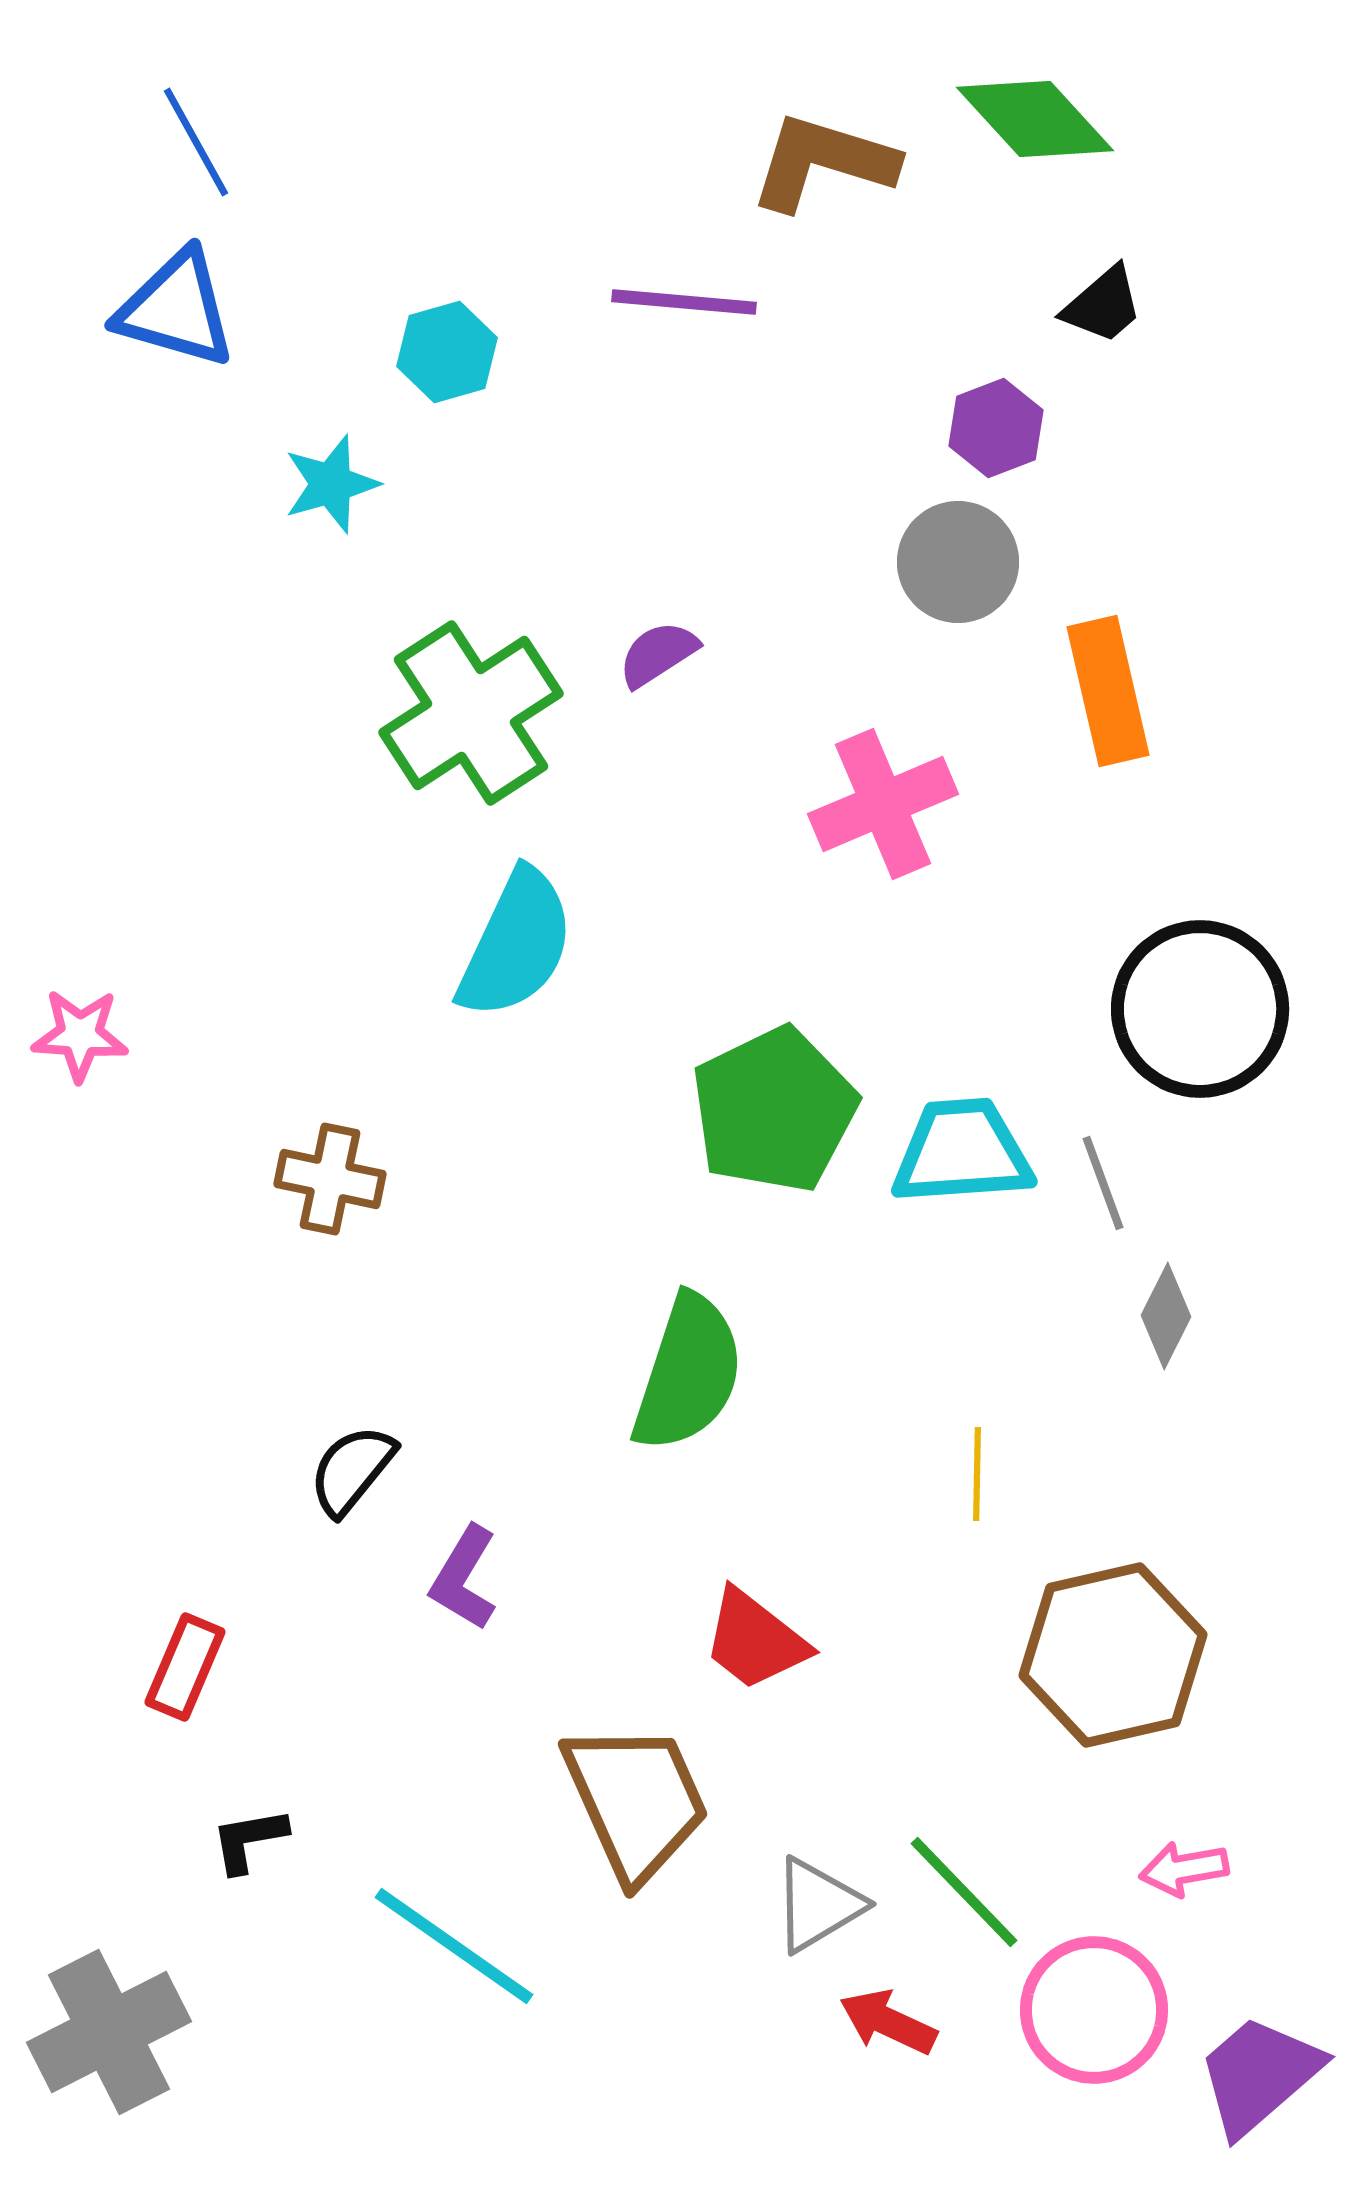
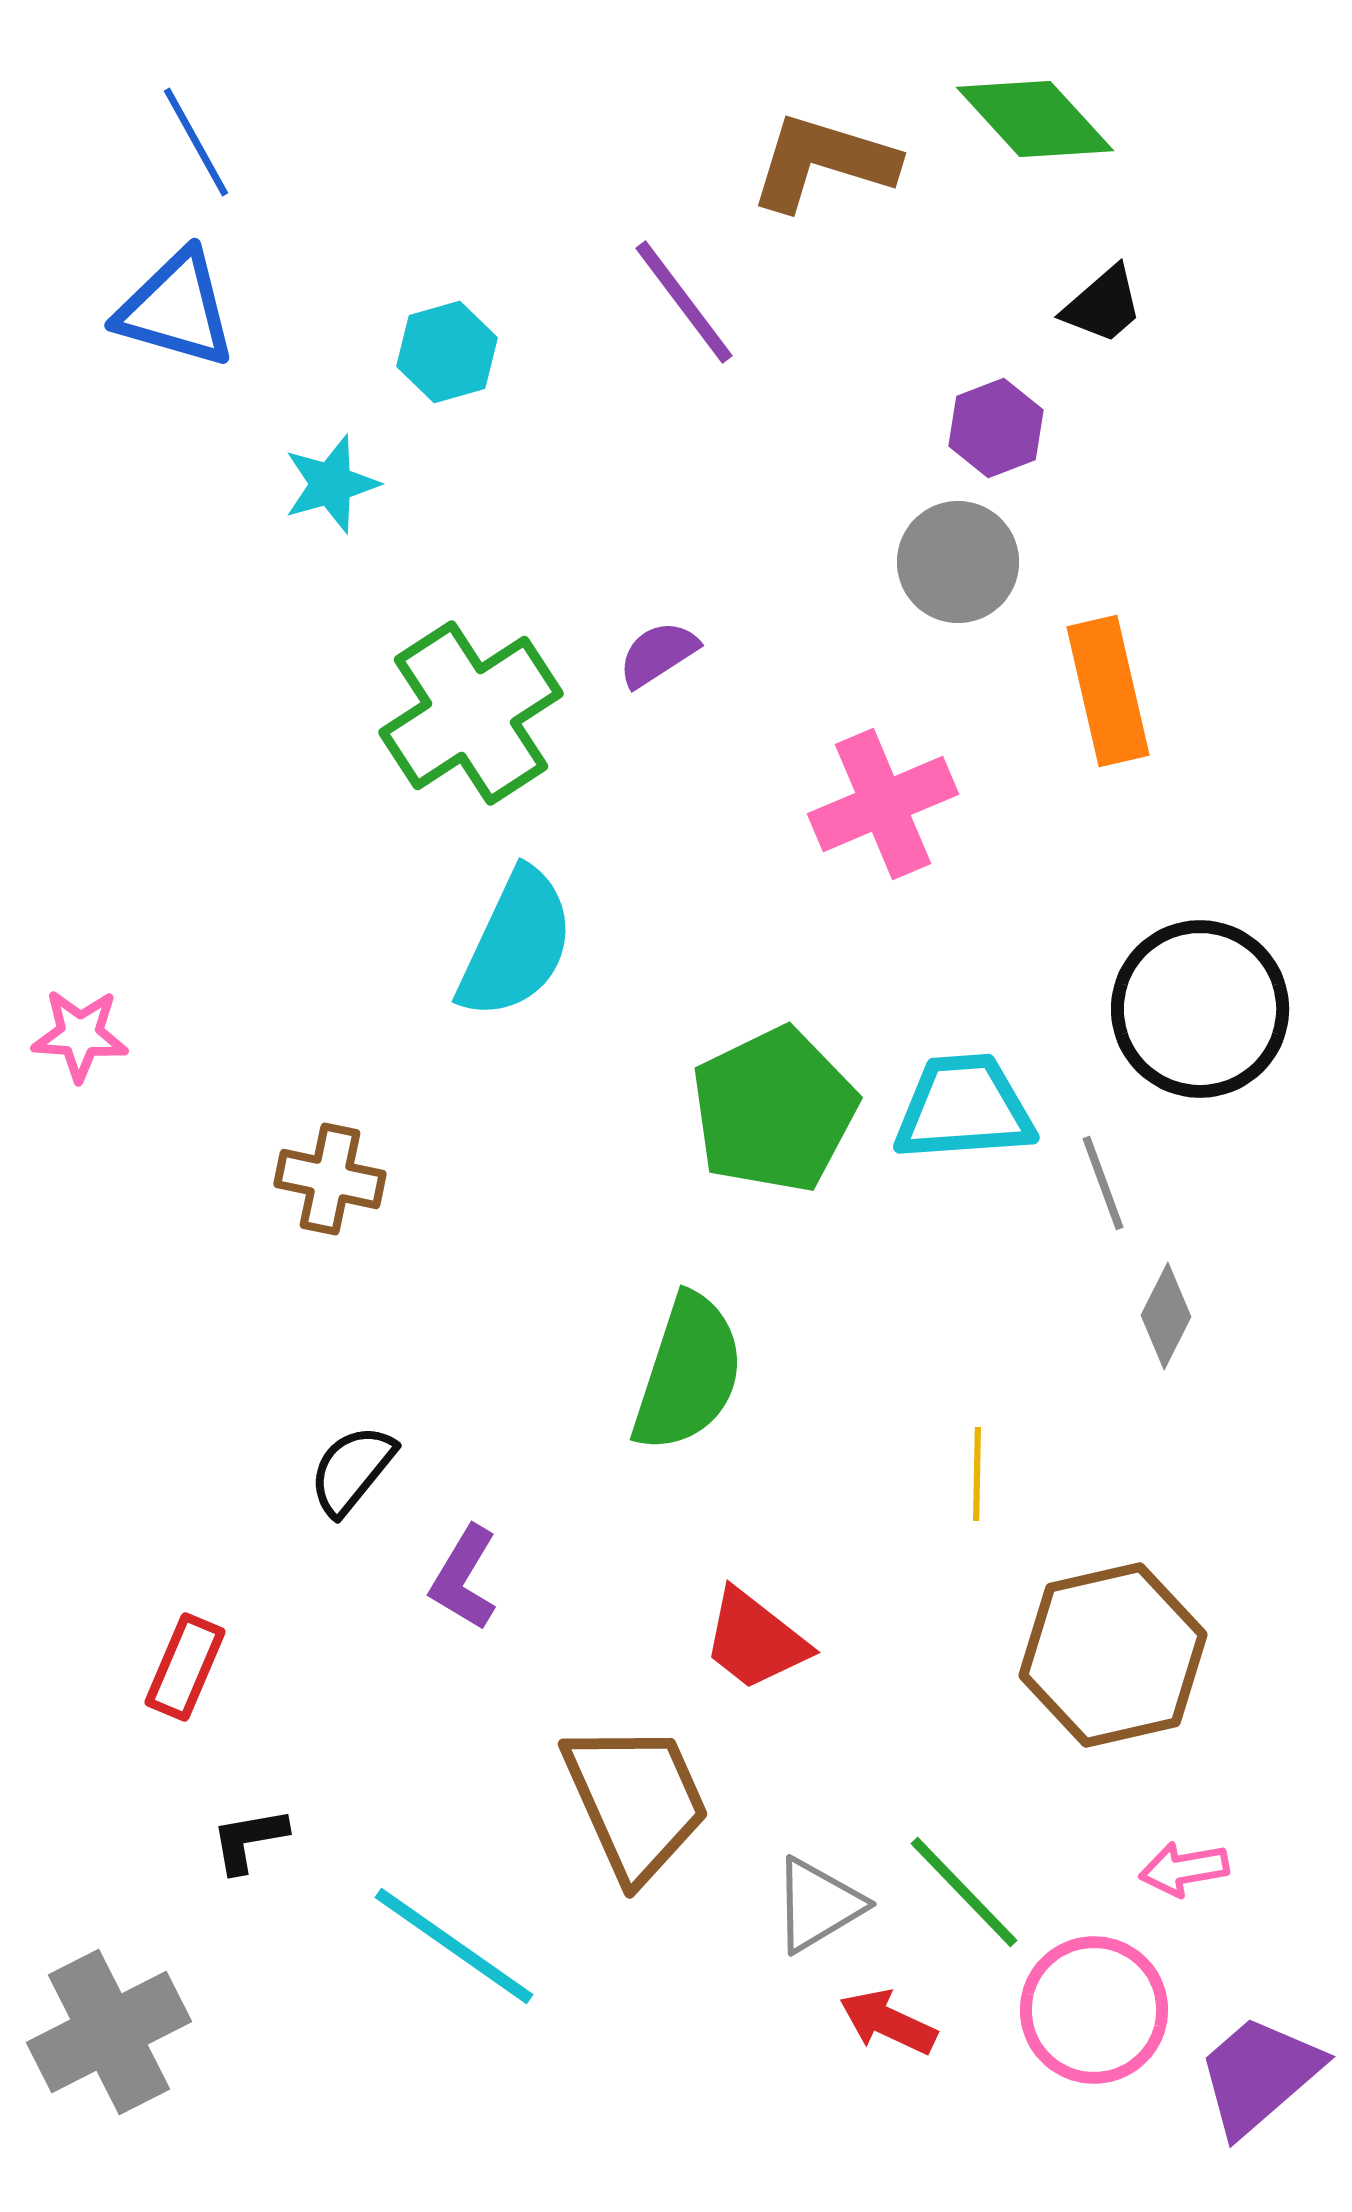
purple line: rotated 48 degrees clockwise
cyan trapezoid: moved 2 px right, 44 px up
